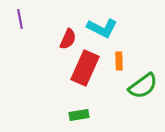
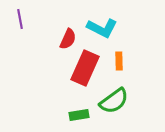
green semicircle: moved 29 px left, 15 px down
